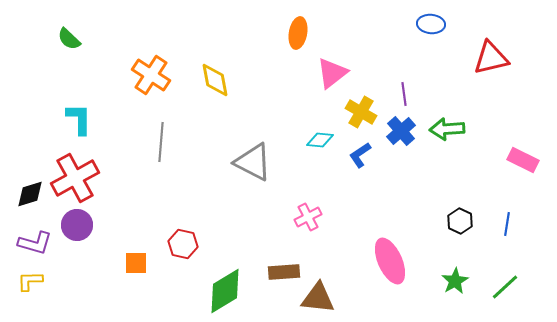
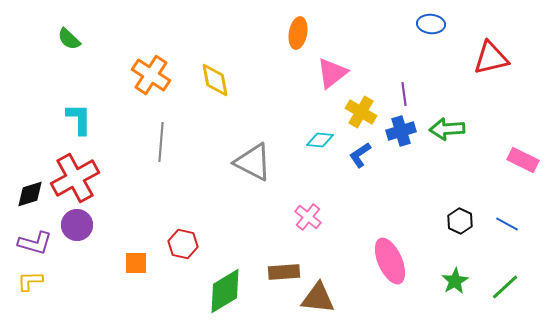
blue cross: rotated 24 degrees clockwise
pink cross: rotated 24 degrees counterclockwise
blue line: rotated 70 degrees counterclockwise
